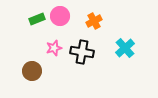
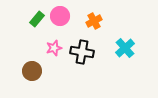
green rectangle: rotated 28 degrees counterclockwise
